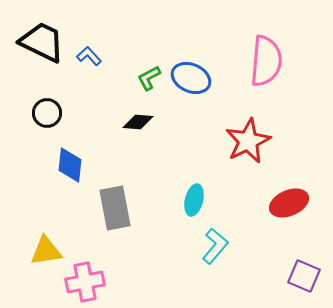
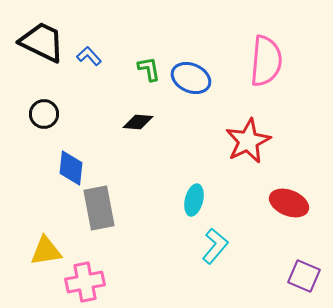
green L-shape: moved 9 px up; rotated 108 degrees clockwise
black circle: moved 3 px left, 1 px down
blue diamond: moved 1 px right, 3 px down
red ellipse: rotated 45 degrees clockwise
gray rectangle: moved 16 px left
